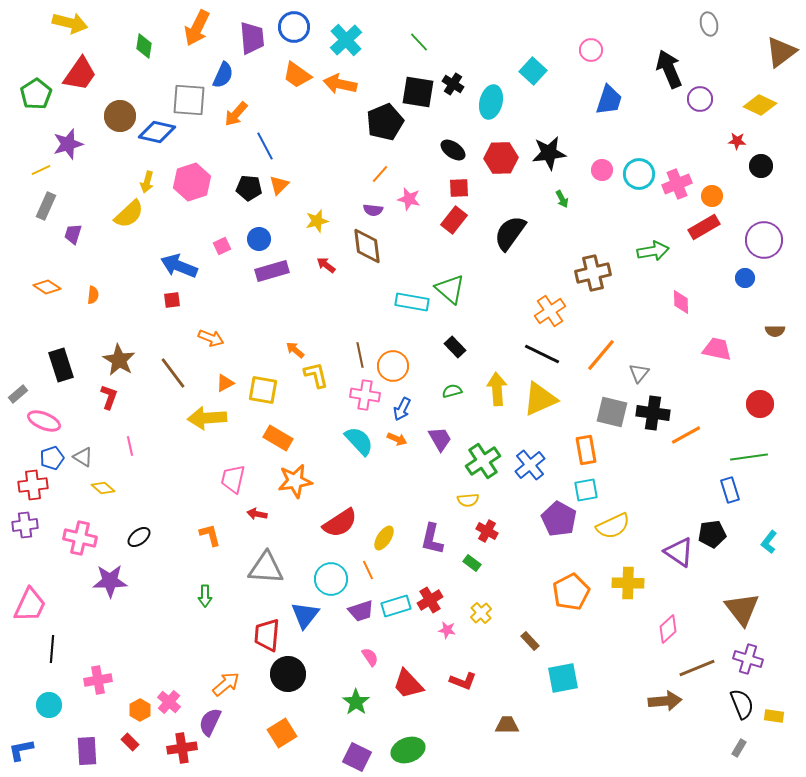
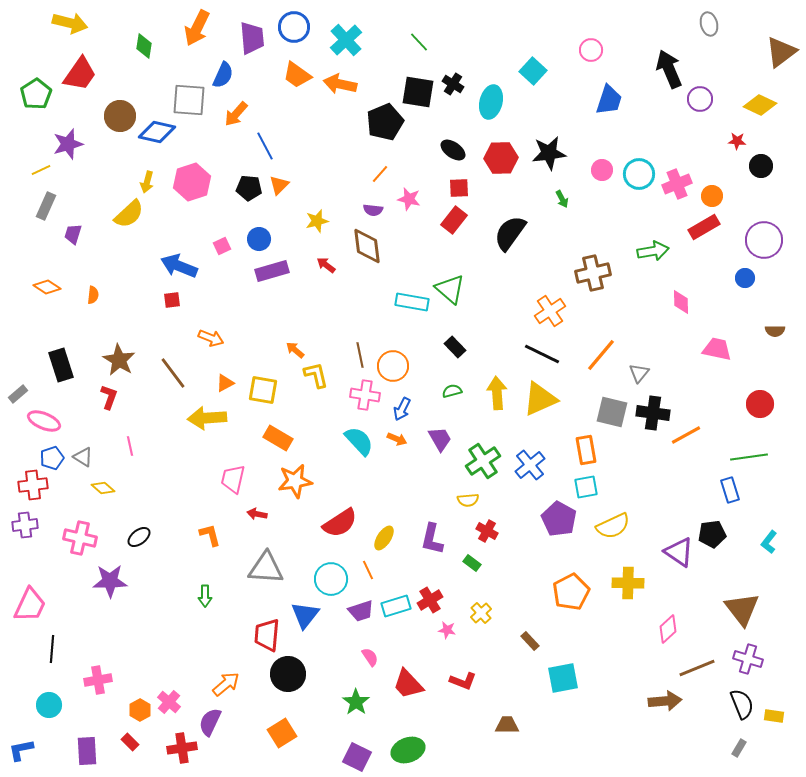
yellow arrow at (497, 389): moved 4 px down
cyan square at (586, 490): moved 3 px up
